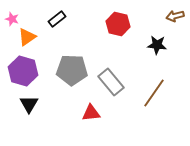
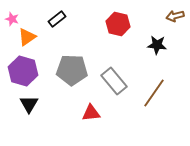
gray rectangle: moved 3 px right, 1 px up
